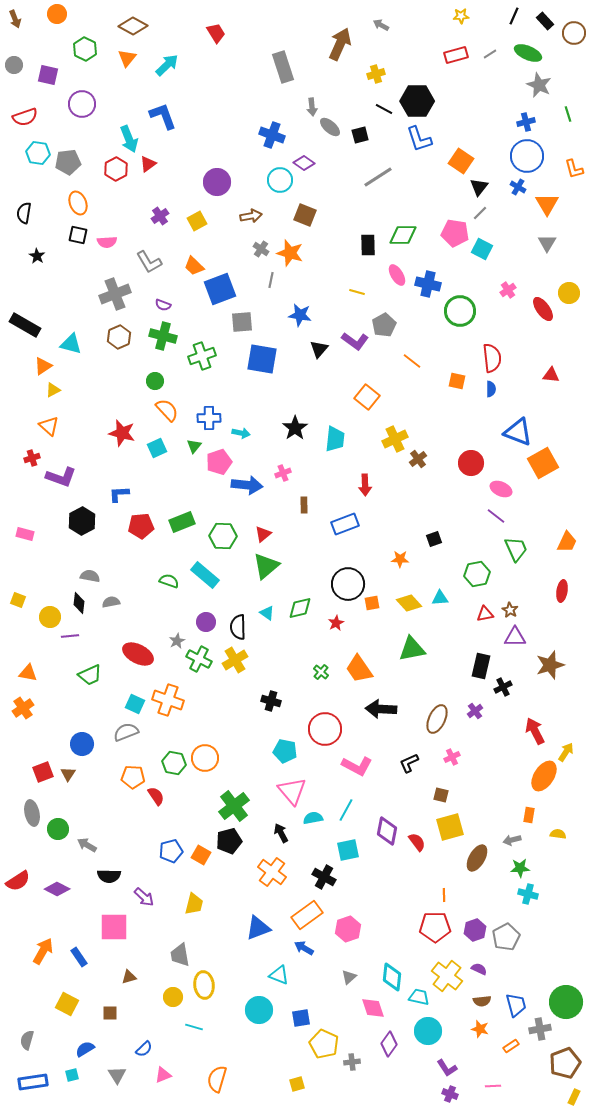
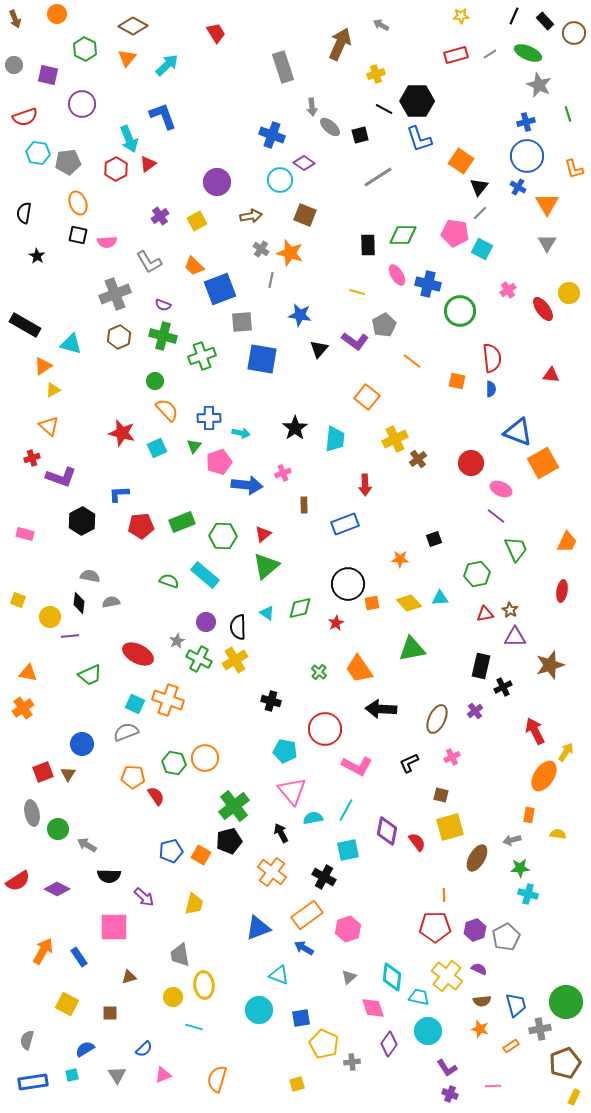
green cross at (321, 672): moved 2 px left
